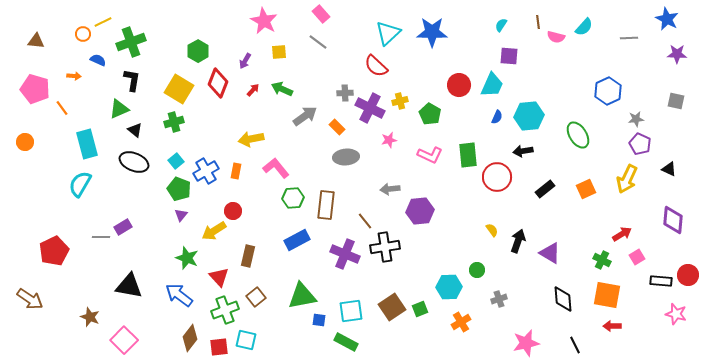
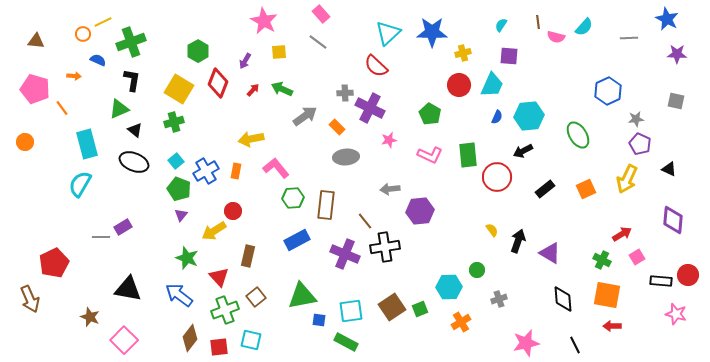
yellow cross at (400, 101): moved 63 px right, 48 px up
black arrow at (523, 151): rotated 18 degrees counterclockwise
red pentagon at (54, 251): moved 12 px down
black triangle at (129, 286): moved 1 px left, 3 px down
brown arrow at (30, 299): rotated 32 degrees clockwise
cyan square at (246, 340): moved 5 px right
